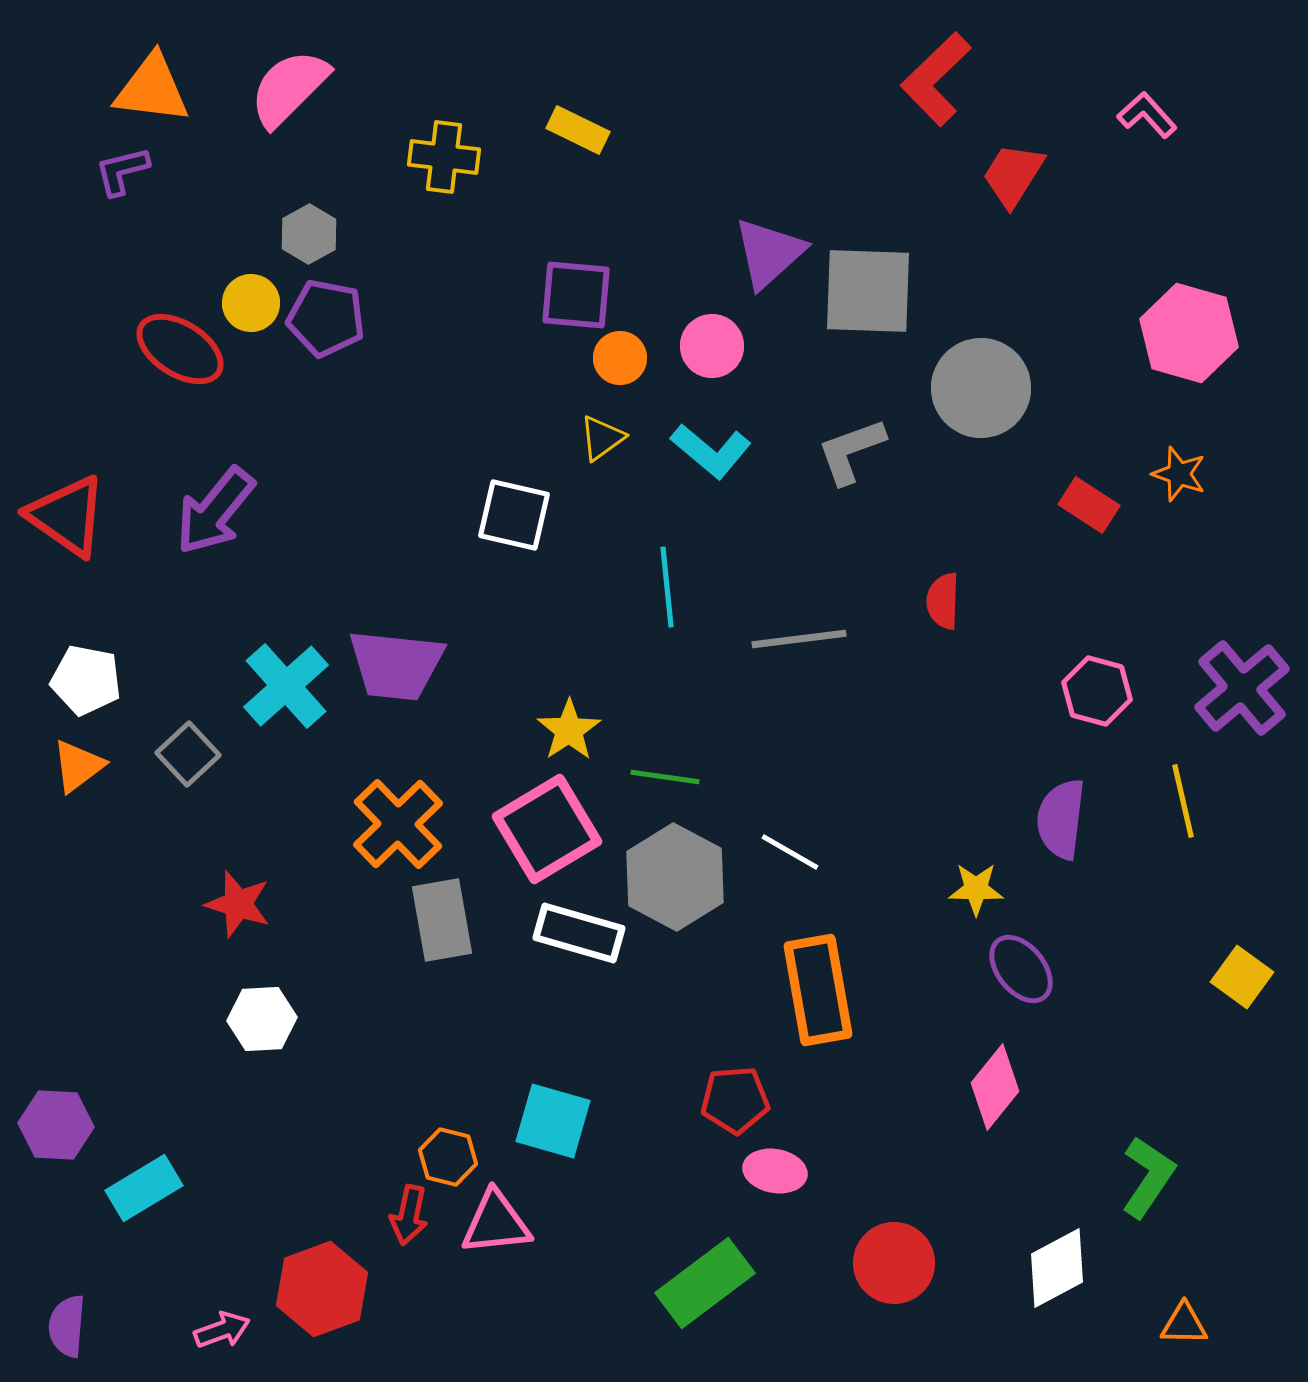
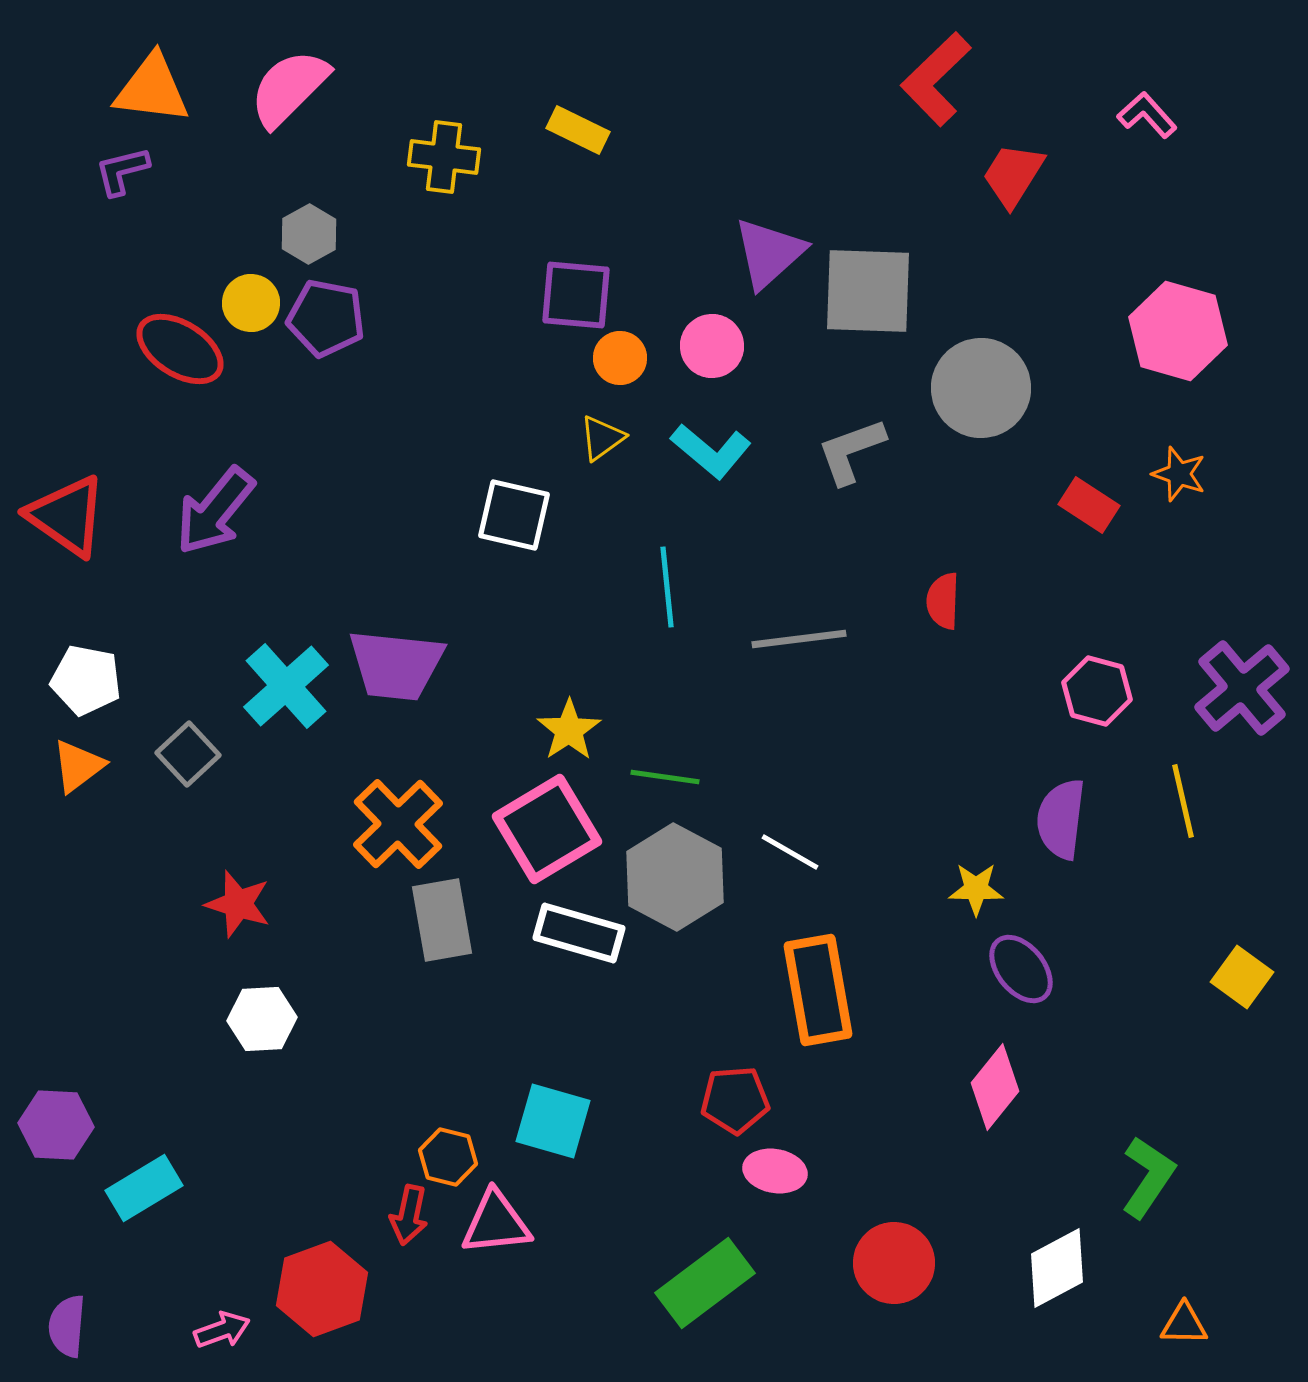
pink hexagon at (1189, 333): moved 11 px left, 2 px up
